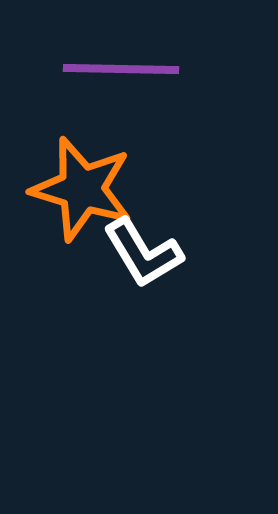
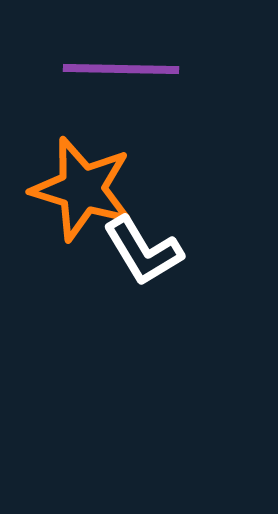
white L-shape: moved 2 px up
